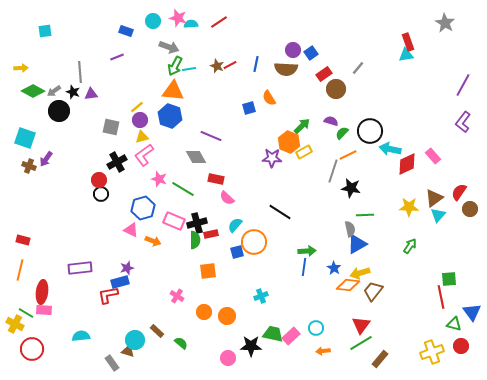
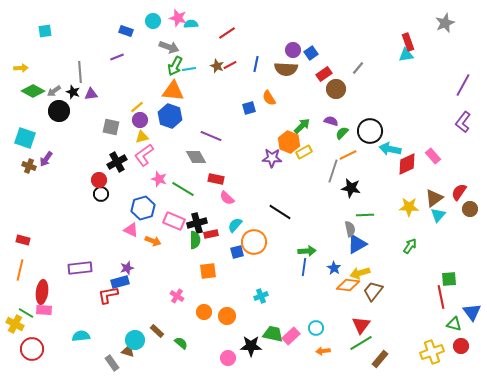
red line at (219, 22): moved 8 px right, 11 px down
gray star at (445, 23): rotated 18 degrees clockwise
